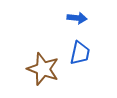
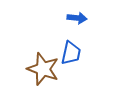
blue trapezoid: moved 9 px left
